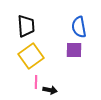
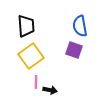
blue semicircle: moved 1 px right, 1 px up
purple square: rotated 18 degrees clockwise
